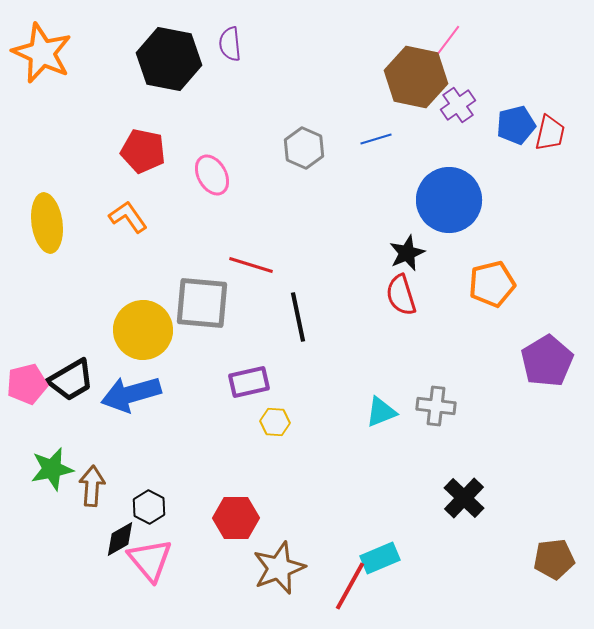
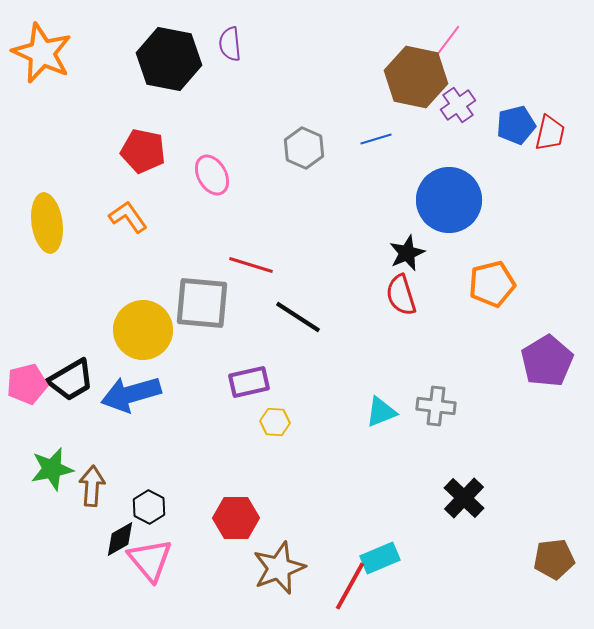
black line at (298, 317): rotated 45 degrees counterclockwise
